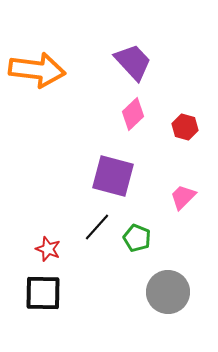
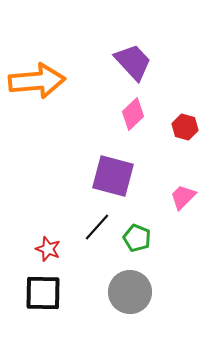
orange arrow: moved 11 px down; rotated 12 degrees counterclockwise
gray circle: moved 38 px left
